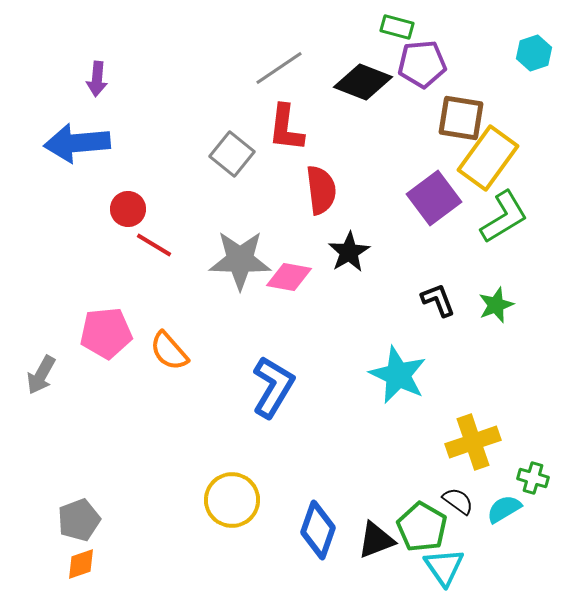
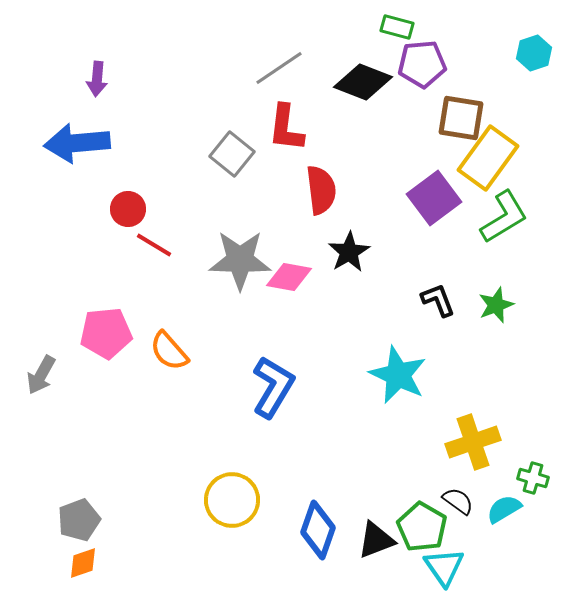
orange diamond: moved 2 px right, 1 px up
